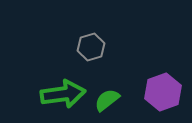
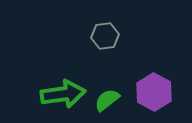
gray hexagon: moved 14 px right, 11 px up; rotated 8 degrees clockwise
purple hexagon: moved 9 px left; rotated 12 degrees counterclockwise
